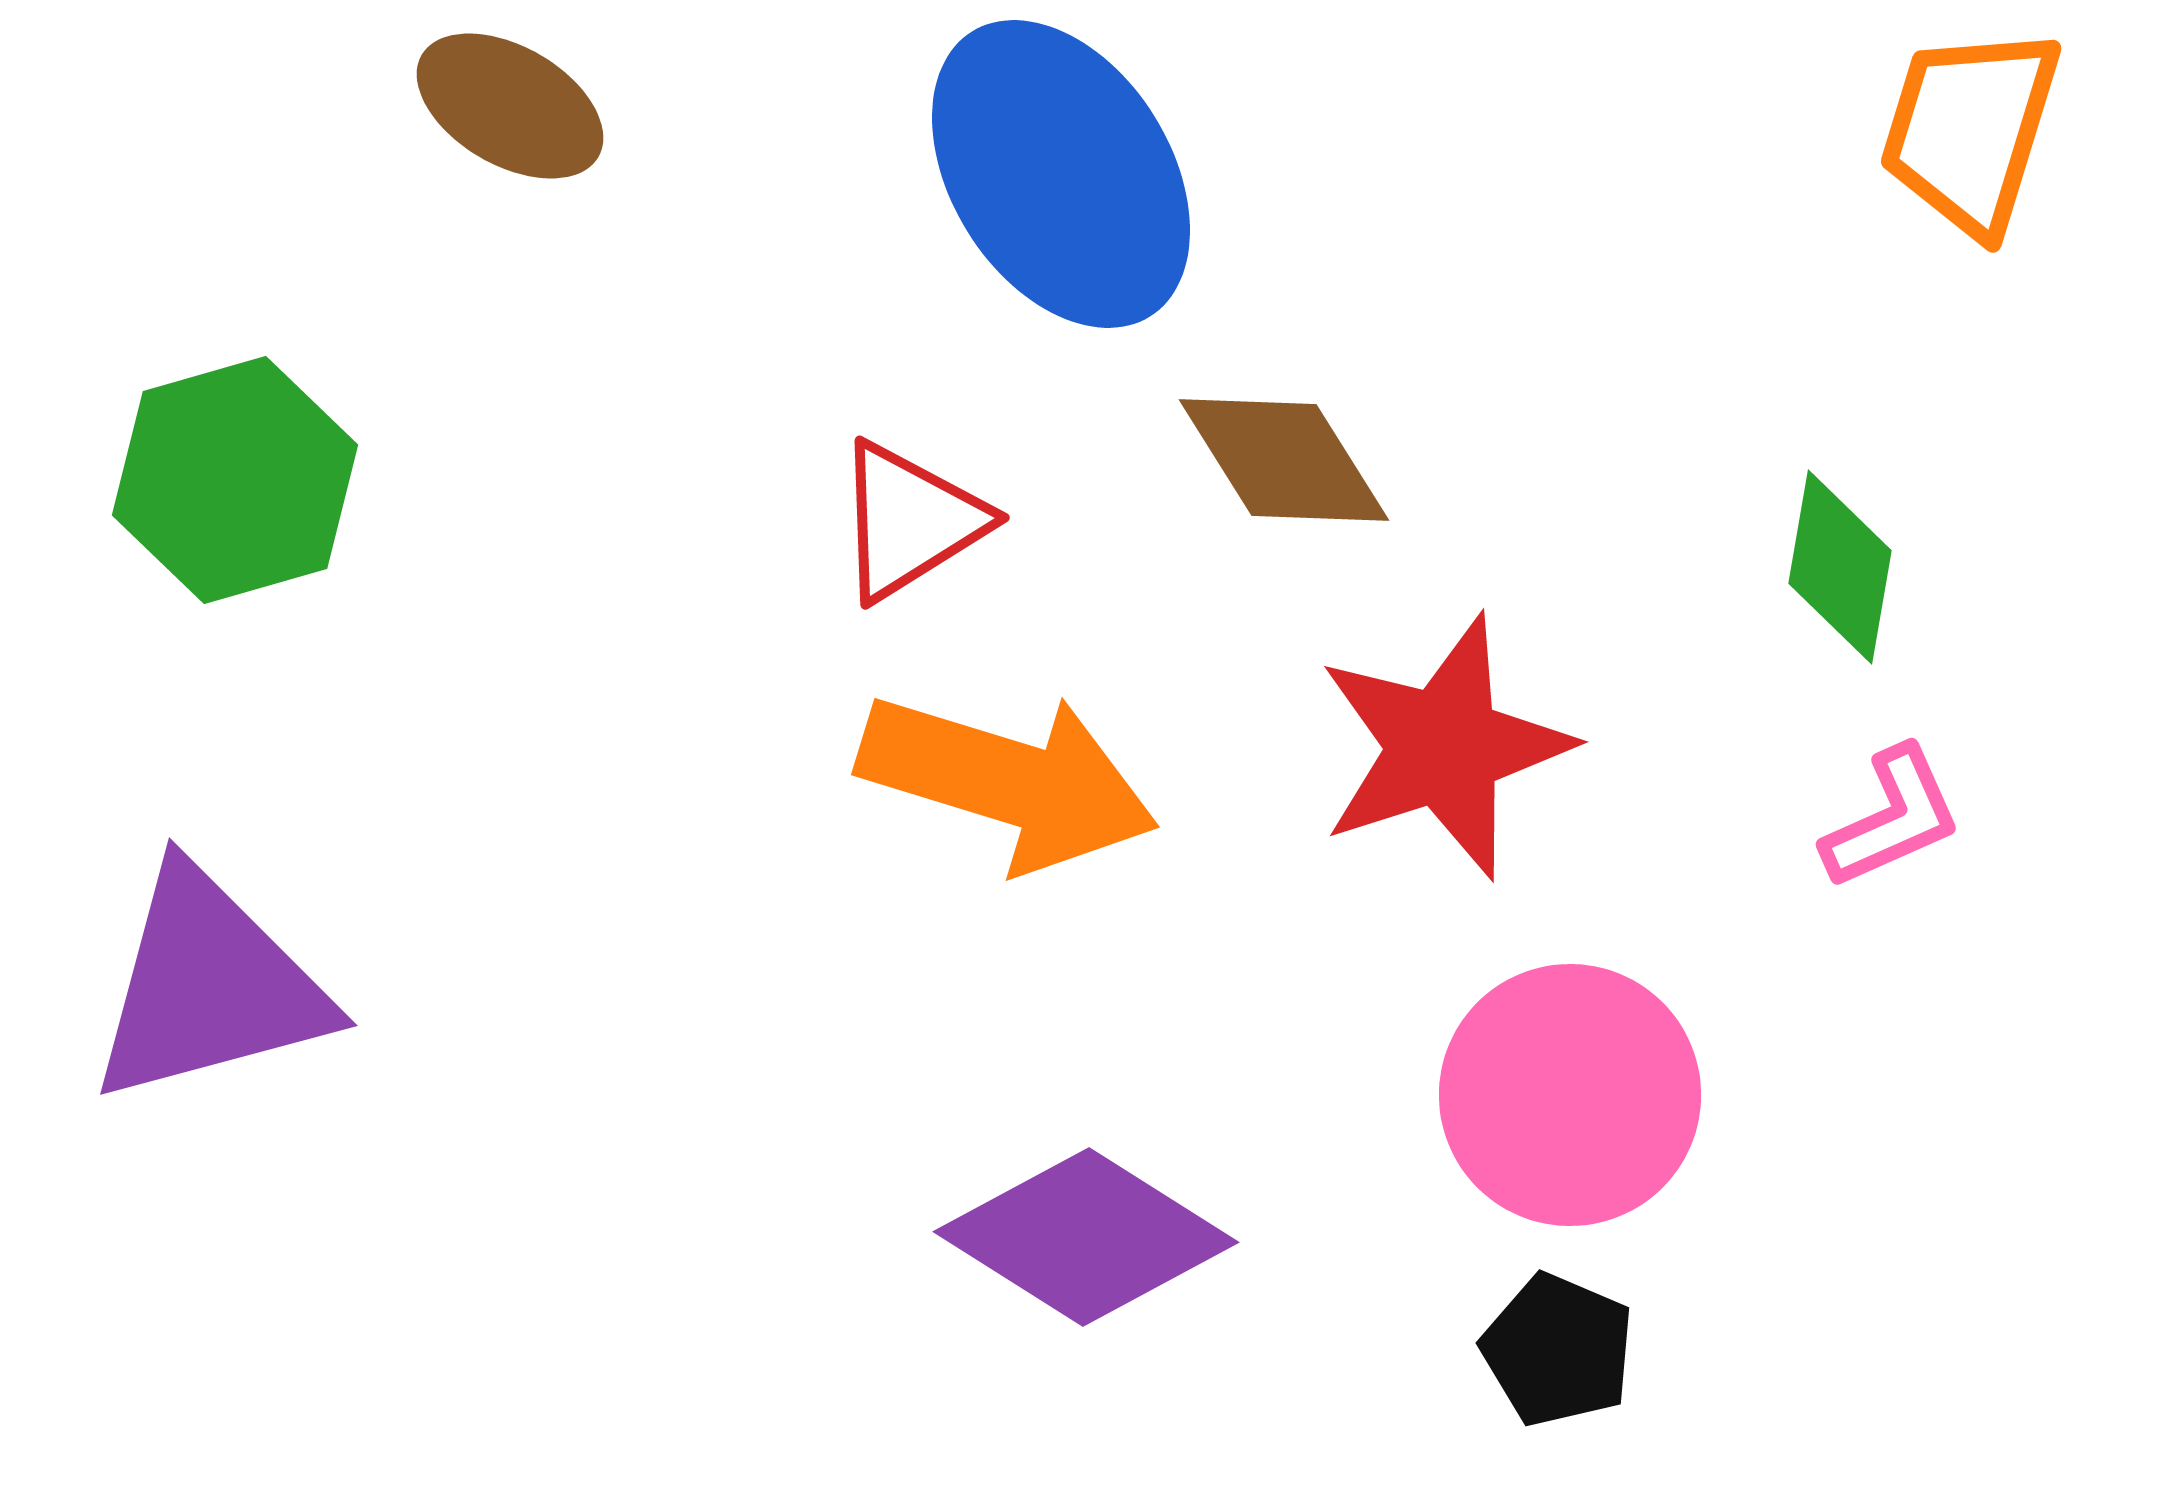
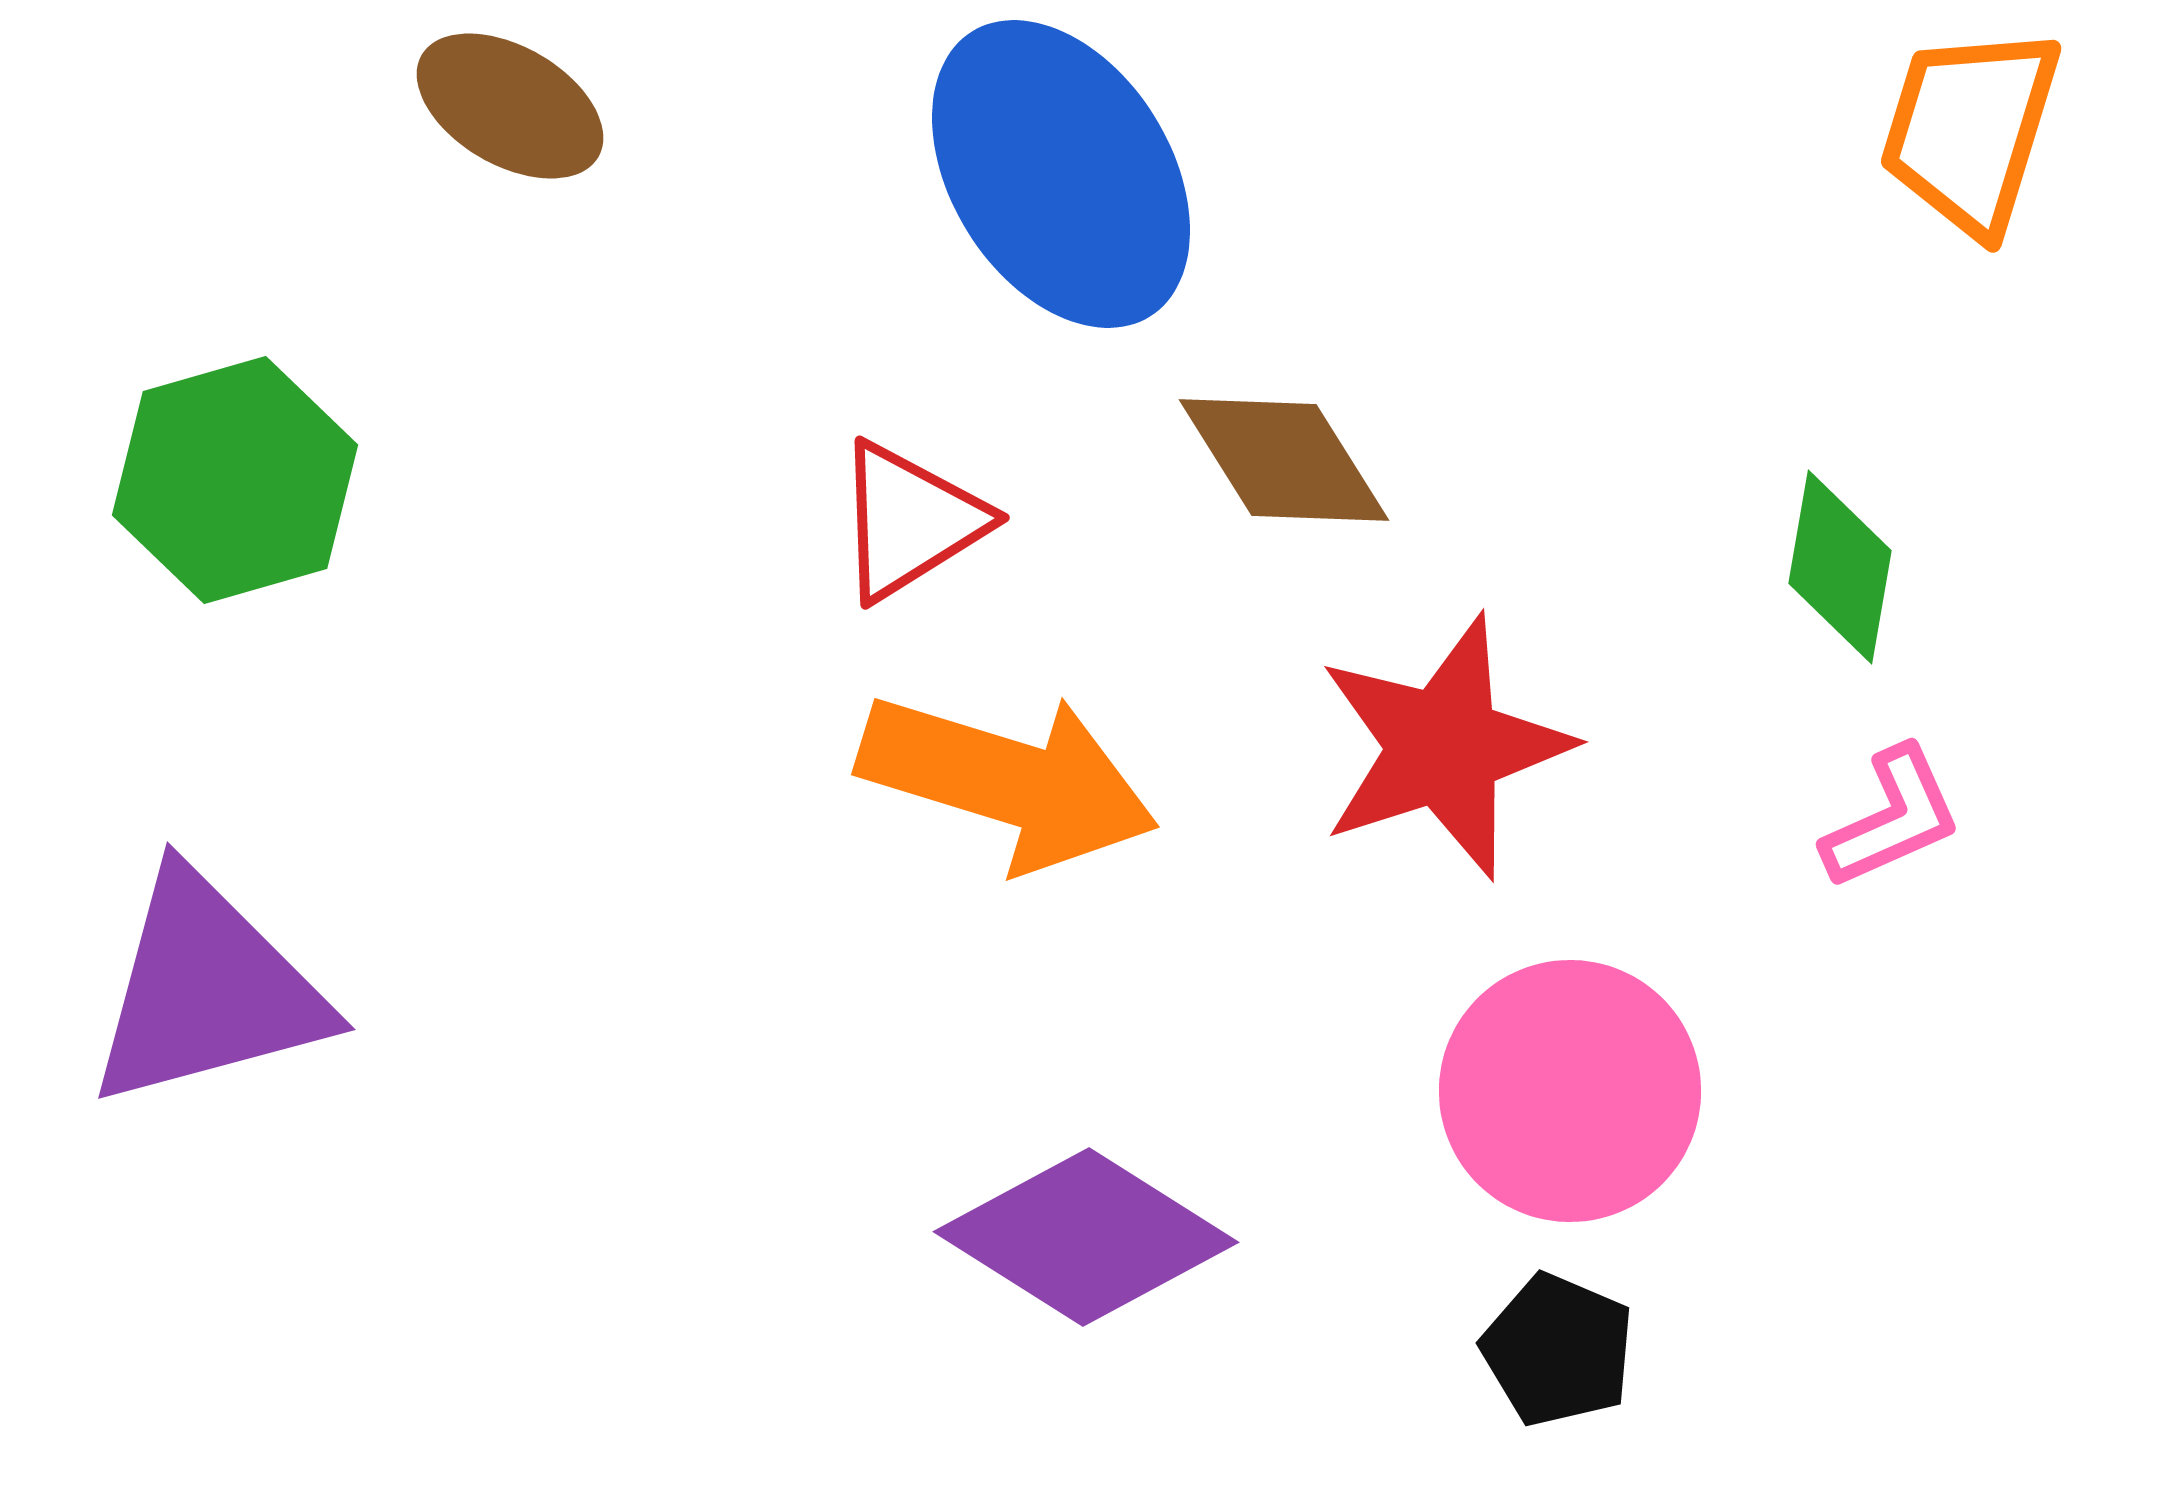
purple triangle: moved 2 px left, 4 px down
pink circle: moved 4 px up
